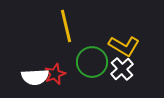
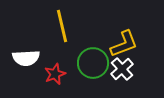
yellow line: moved 4 px left
yellow L-shape: moved 2 px up; rotated 52 degrees counterclockwise
green circle: moved 1 px right, 1 px down
white semicircle: moved 9 px left, 19 px up
